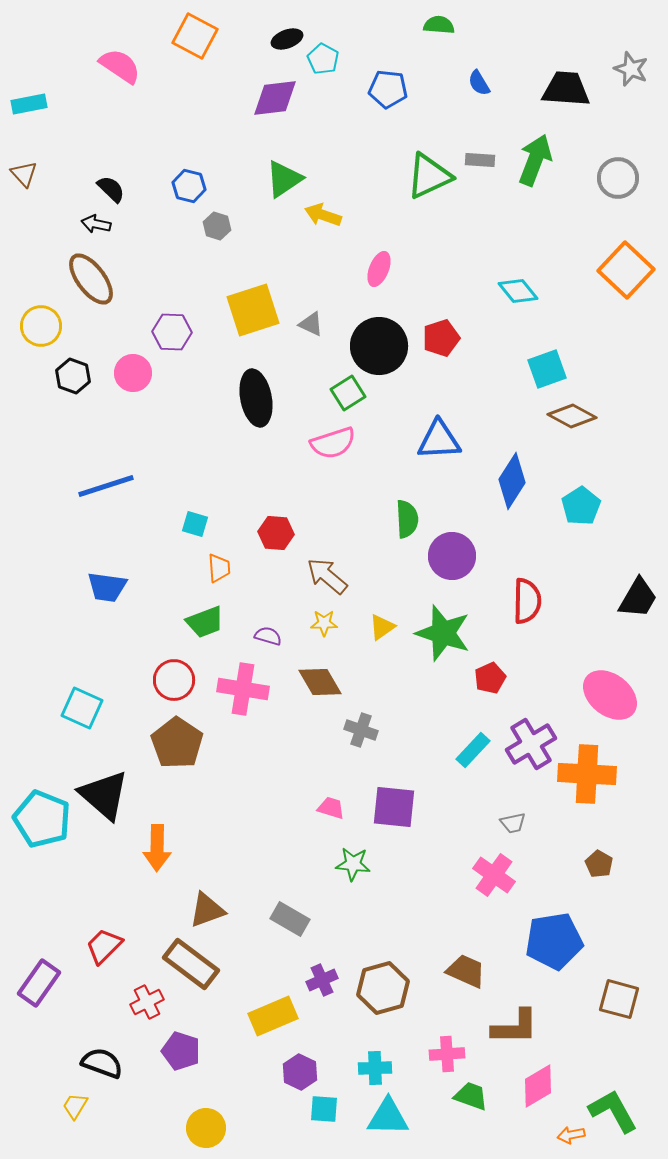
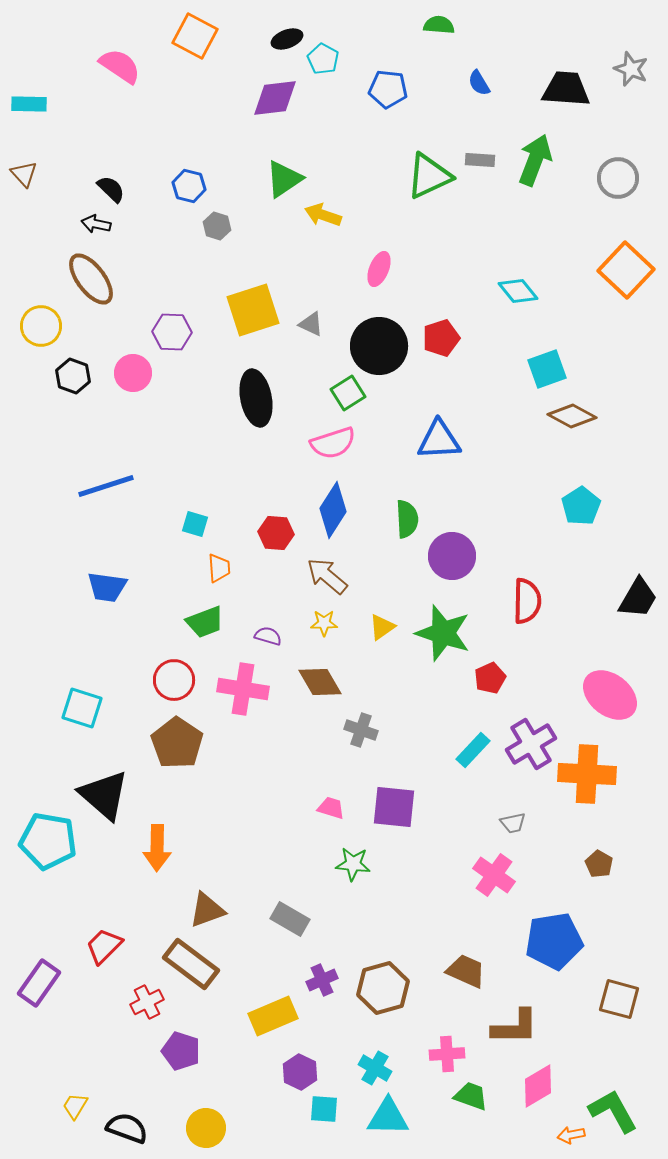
cyan rectangle at (29, 104): rotated 12 degrees clockwise
blue diamond at (512, 481): moved 179 px left, 29 px down
cyan square at (82, 708): rotated 6 degrees counterclockwise
cyan pentagon at (42, 819): moved 6 px right, 22 px down; rotated 12 degrees counterclockwise
black semicircle at (102, 1063): moved 25 px right, 65 px down
cyan cross at (375, 1068): rotated 32 degrees clockwise
